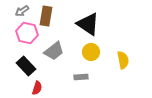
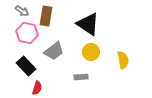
gray arrow: rotated 112 degrees counterclockwise
